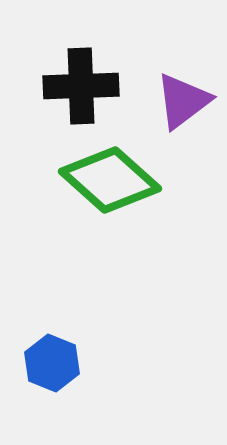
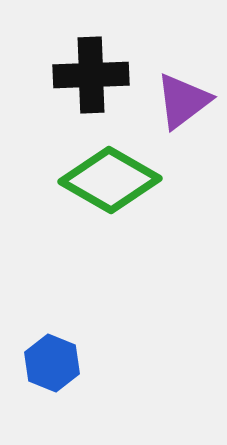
black cross: moved 10 px right, 11 px up
green diamond: rotated 12 degrees counterclockwise
